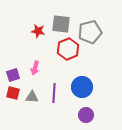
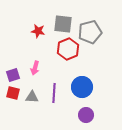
gray square: moved 2 px right
